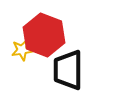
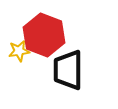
yellow star: moved 3 px left, 1 px down
